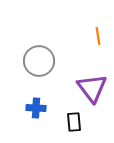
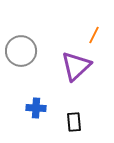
orange line: moved 4 px left, 1 px up; rotated 36 degrees clockwise
gray circle: moved 18 px left, 10 px up
purple triangle: moved 16 px left, 22 px up; rotated 24 degrees clockwise
